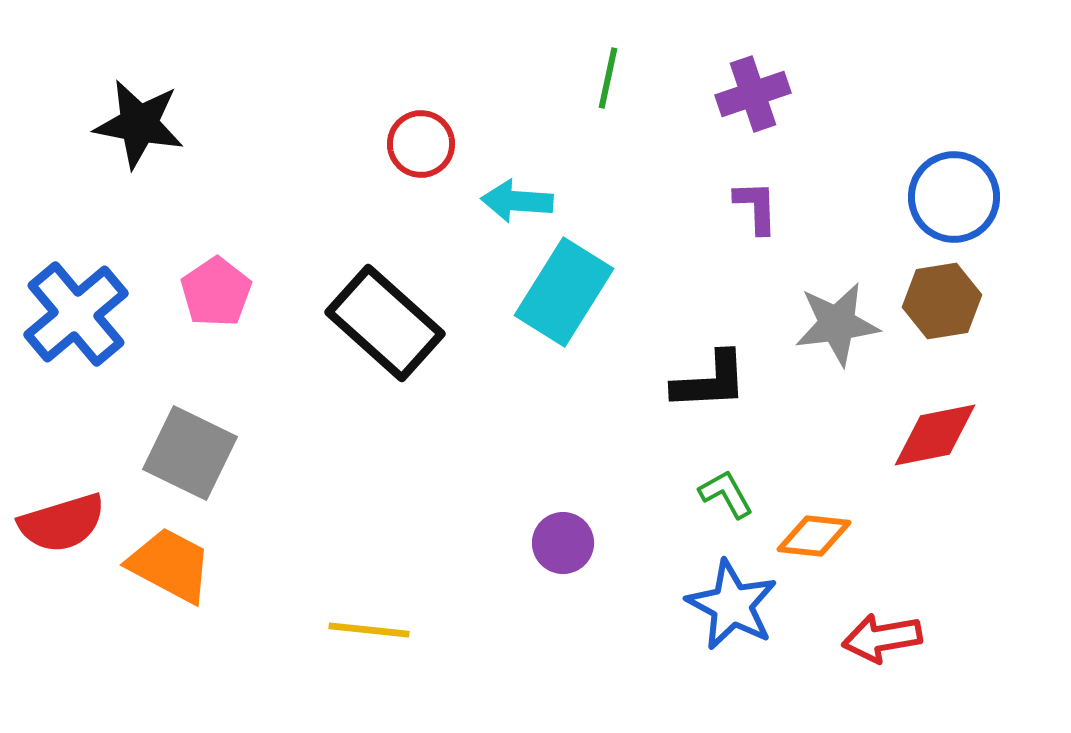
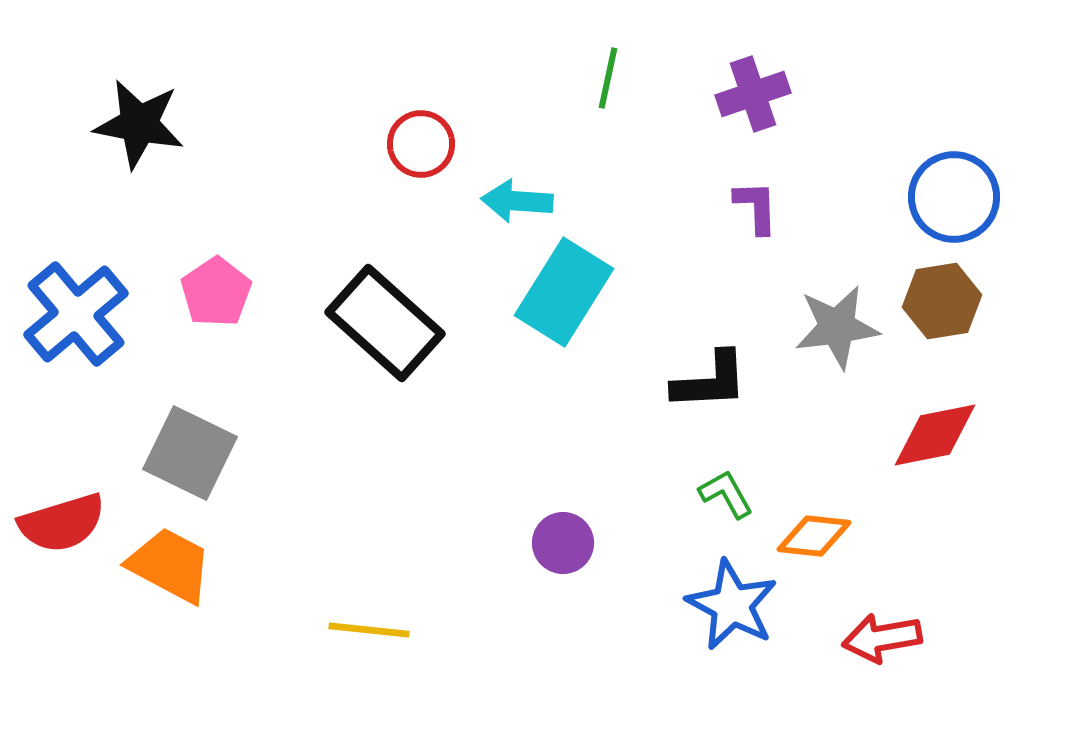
gray star: moved 3 px down
